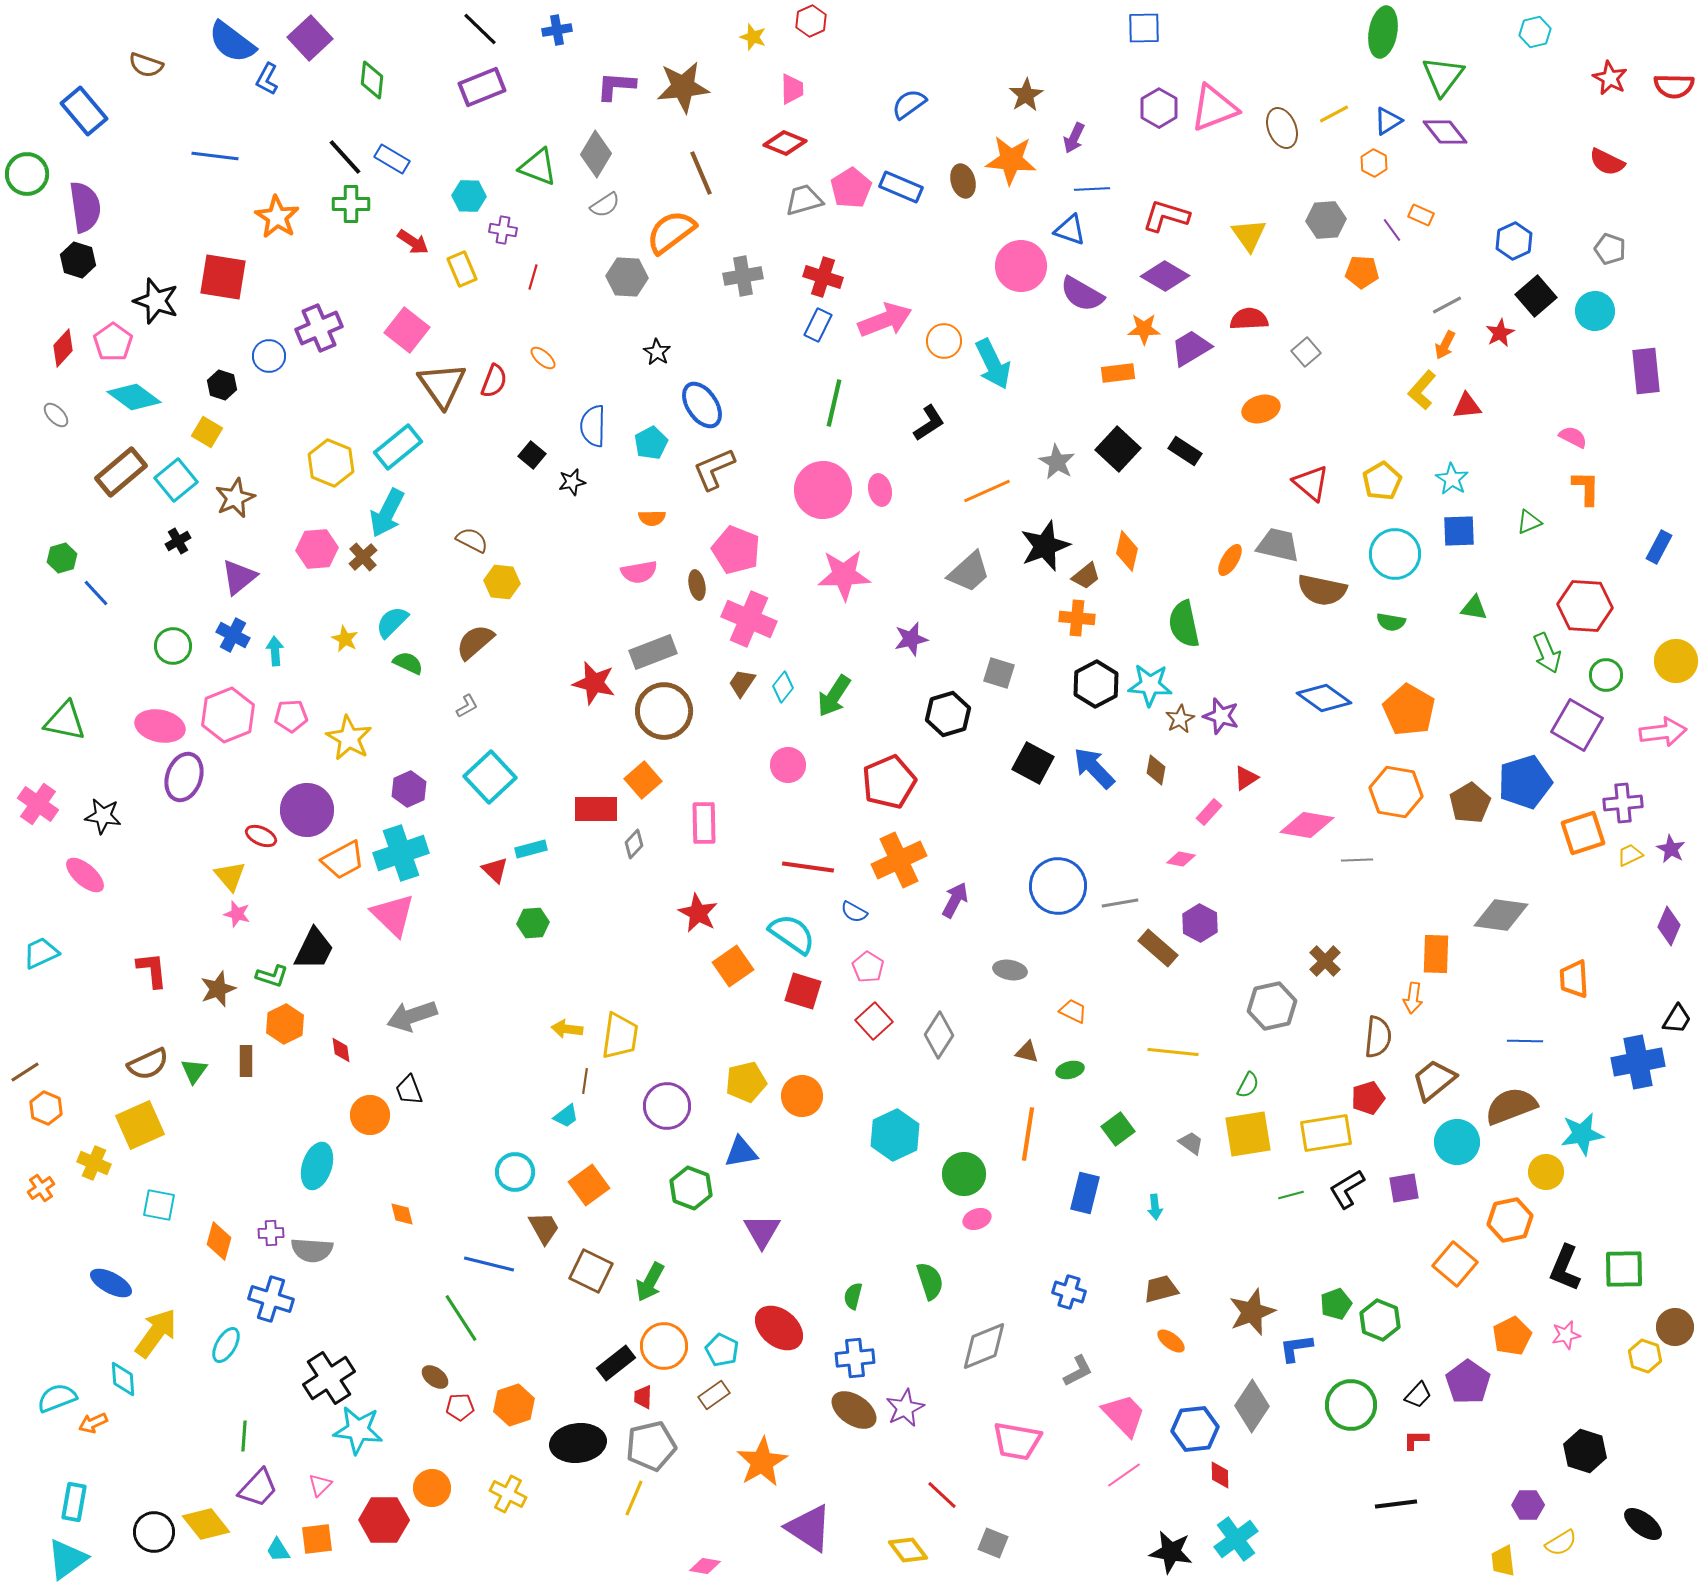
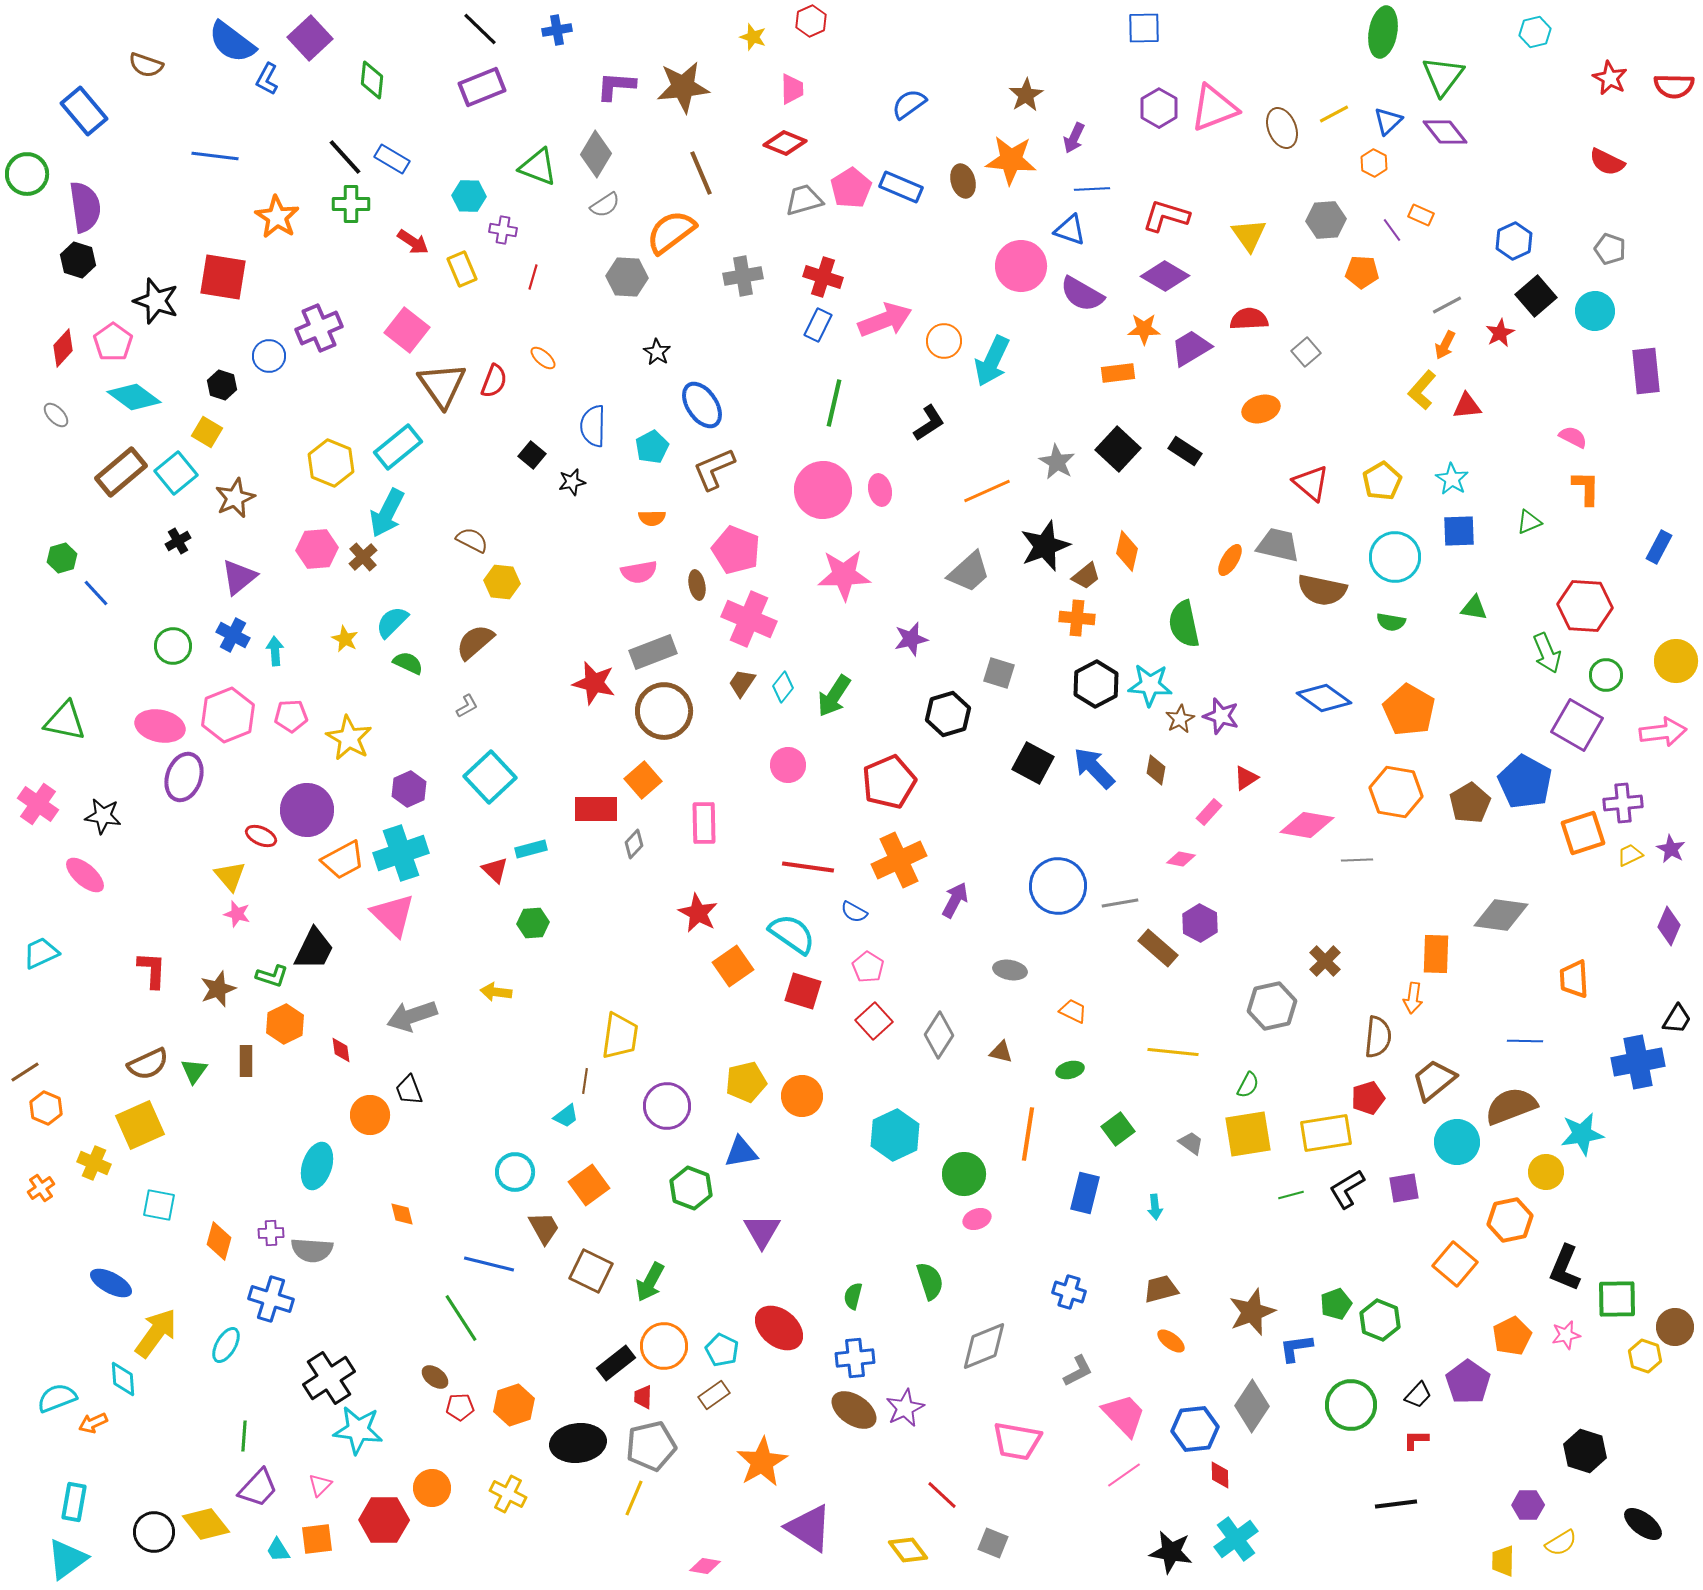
blue triangle at (1388, 121): rotated 12 degrees counterclockwise
cyan arrow at (993, 364): moved 1 px left, 3 px up; rotated 51 degrees clockwise
cyan pentagon at (651, 443): moved 1 px right, 4 px down
cyan square at (176, 480): moved 7 px up
cyan circle at (1395, 554): moved 3 px down
blue pentagon at (1525, 782): rotated 26 degrees counterclockwise
red L-shape at (152, 970): rotated 9 degrees clockwise
yellow arrow at (567, 1029): moved 71 px left, 37 px up
brown triangle at (1027, 1052): moved 26 px left
green square at (1624, 1269): moved 7 px left, 30 px down
yellow trapezoid at (1503, 1561): rotated 8 degrees clockwise
